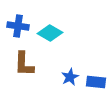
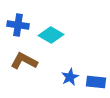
blue cross: moved 1 px up
cyan diamond: moved 1 px right, 2 px down
brown L-shape: moved 3 px up; rotated 116 degrees clockwise
